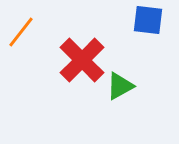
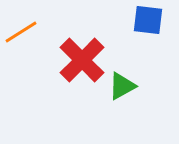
orange line: rotated 20 degrees clockwise
green triangle: moved 2 px right
